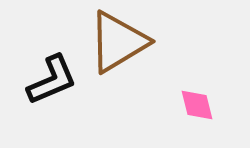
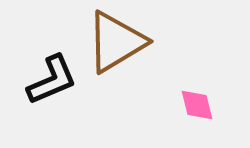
brown triangle: moved 2 px left
